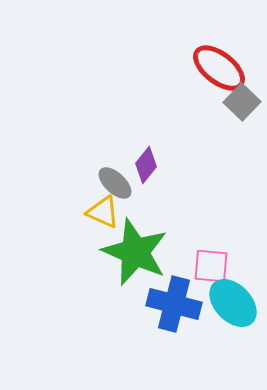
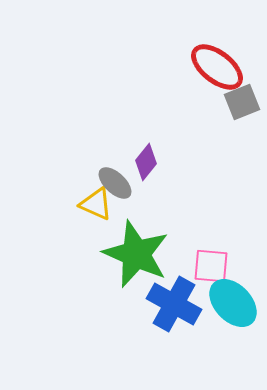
red ellipse: moved 2 px left, 1 px up
gray square: rotated 24 degrees clockwise
purple diamond: moved 3 px up
yellow triangle: moved 7 px left, 8 px up
green star: moved 1 px right, 2 px down
blue cross: rotated 14 degrees clockwise
